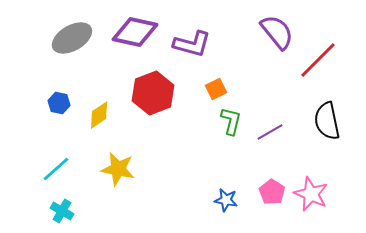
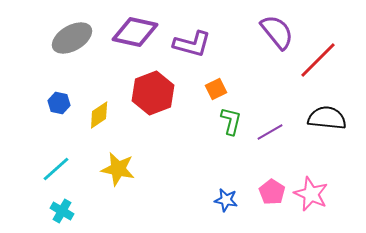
black semicircle: moved 3 px up; rotated 108 degrees clockwise
